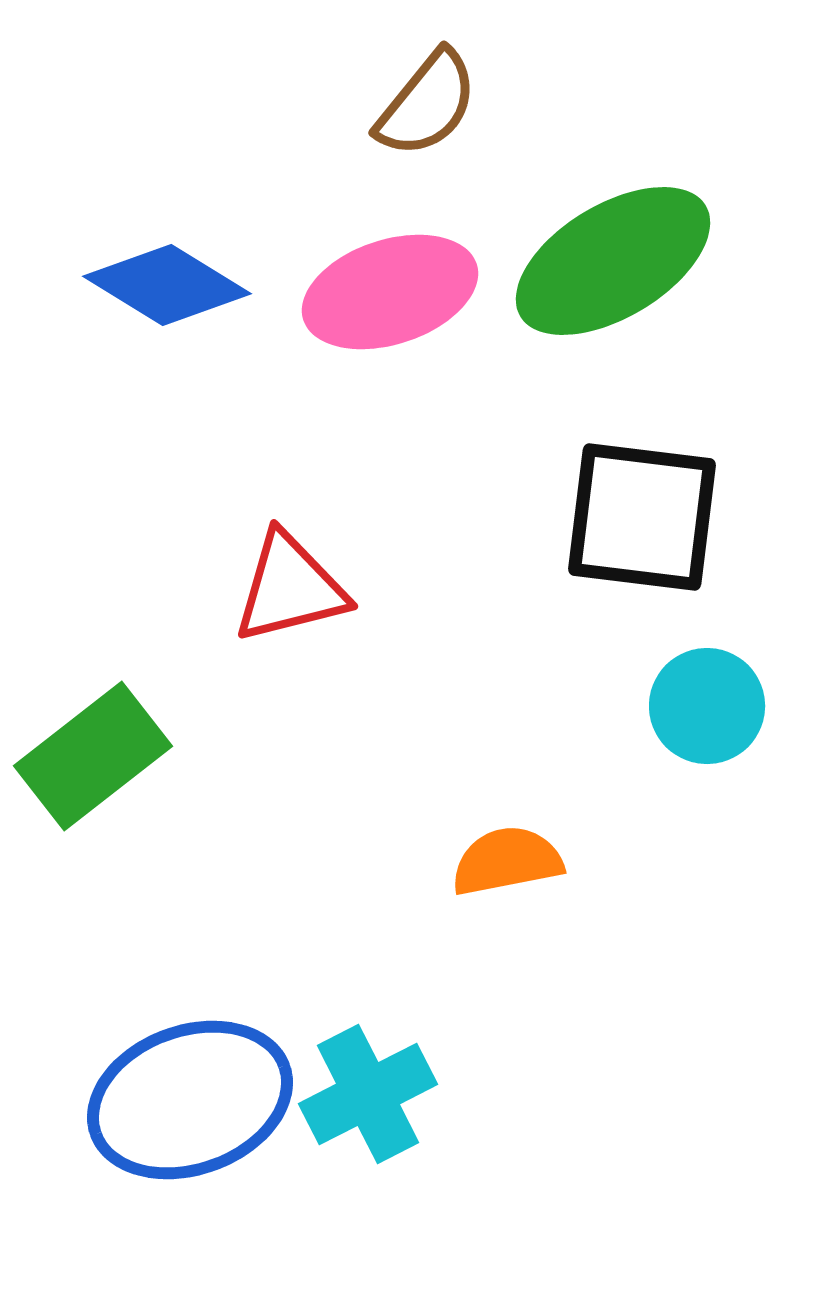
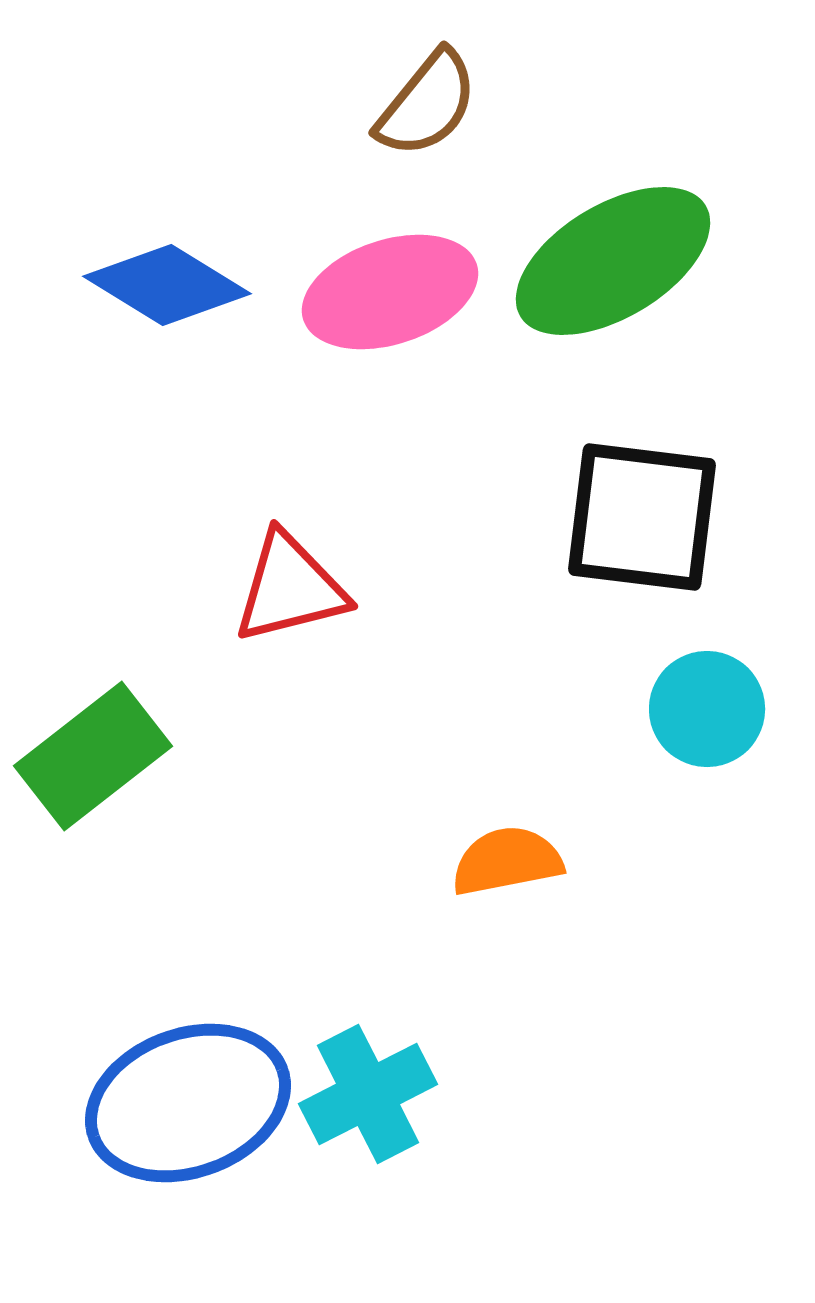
cyan circle: moved 3 px down
blue ellipse: moved 2 px left, 3 px down
